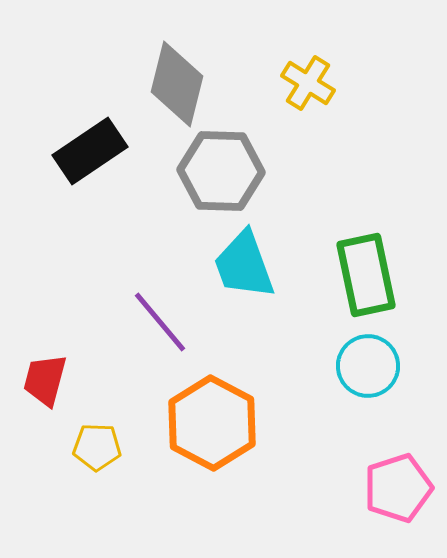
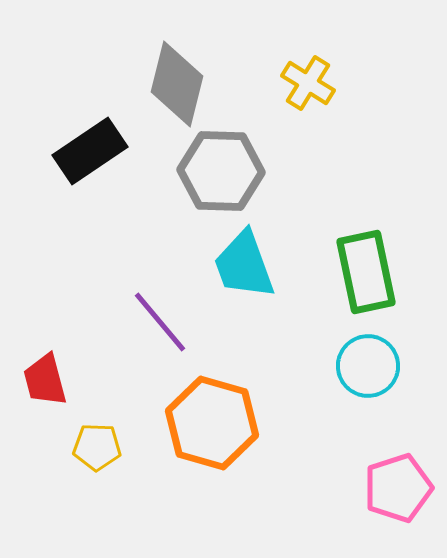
green rectangle: moved 3 px up
red trapezoid: rotated 30 degrees counterclockwise
orange hexagon: rotated 12 degrees counterclockwise
